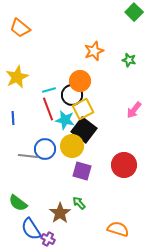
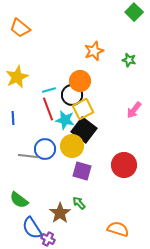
green semicircle: moved 1 px right, 3 px up
blue semicircle: moved 1 px right, 1 px up
